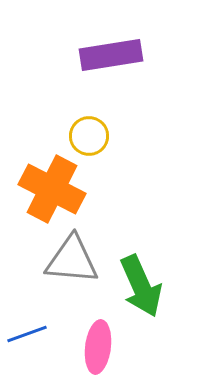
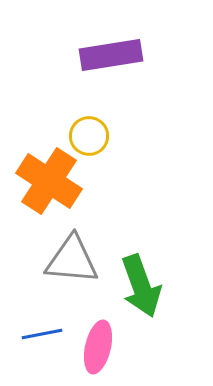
orange cross: moved 3 px left, 8 px up; rotated 6 degrees clockwise
green arrow: rotated 4 degrees clockwise
blue line: moved 15 px right; rotated 9 degrees clockwise
pink ellipse: rotated 6 degrees clockwise
